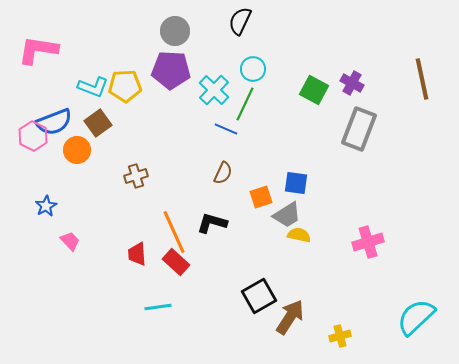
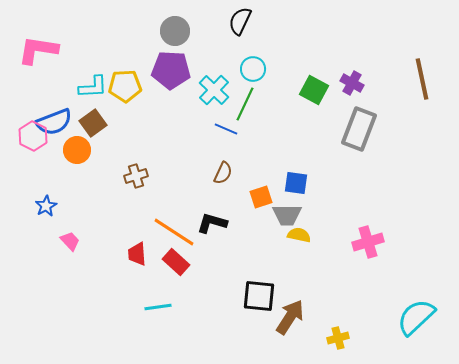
cyan L-shape: rotated 24 degrees counterclockwise
brown square: moved 5 px left
gray trapezoid: rotated 32 degrees clockwise
orange line: rotated 33 degrees counterclockwise
black square: rotated 36 degrees clockwise
yellow cross: moved 2 px left, 2 px down
